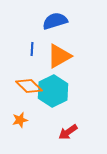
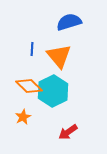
blue semicircle: moved 14 px right, 1 px down
orange triangle: rotated 40 degrees counterclockwise
orange star: moved 3 px right, 3 px up; rotated 14 degrees counterclockwise
